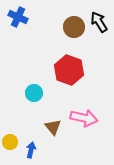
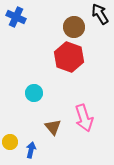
blue cross: moved 2 px left
black arrow: moved 1 px right, 8 px up
red hexagon: moved 13 px up
pink arrow: rotated 60 degrees clockwise
